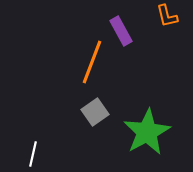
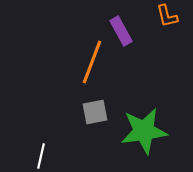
gray square: rotated 24 degrees clockwise
green star: moved 3 px left, 1 px up; rotated 21 degrees clockwise
white line: moved 8 px right, 2 px down
